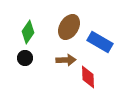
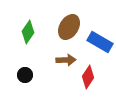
black circle: moved 17 px down
red diamond: rotated 35 degrees clockwise
